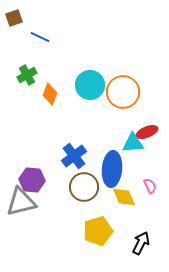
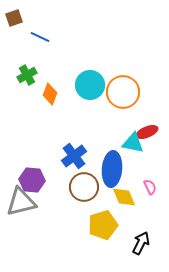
cyan triangle: rotated 15 degrees clockwise
pink semicircle: moved 1 px down
yellow pentagon: moved 5 px right, 6 px up
